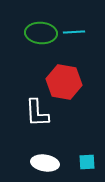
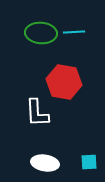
cyan square: moved 2 px right
